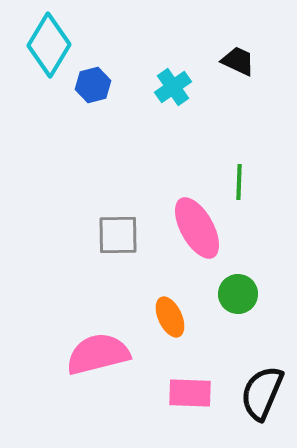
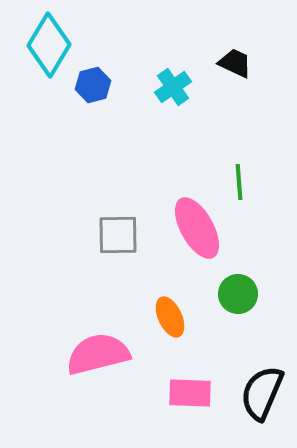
black trapezoid: moved 3 px left, 2 px down
green line: rotated 6 degrees counterclockwise
